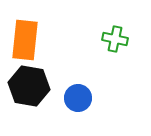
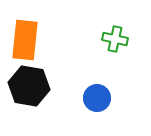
blue circle: moved 19 px right
